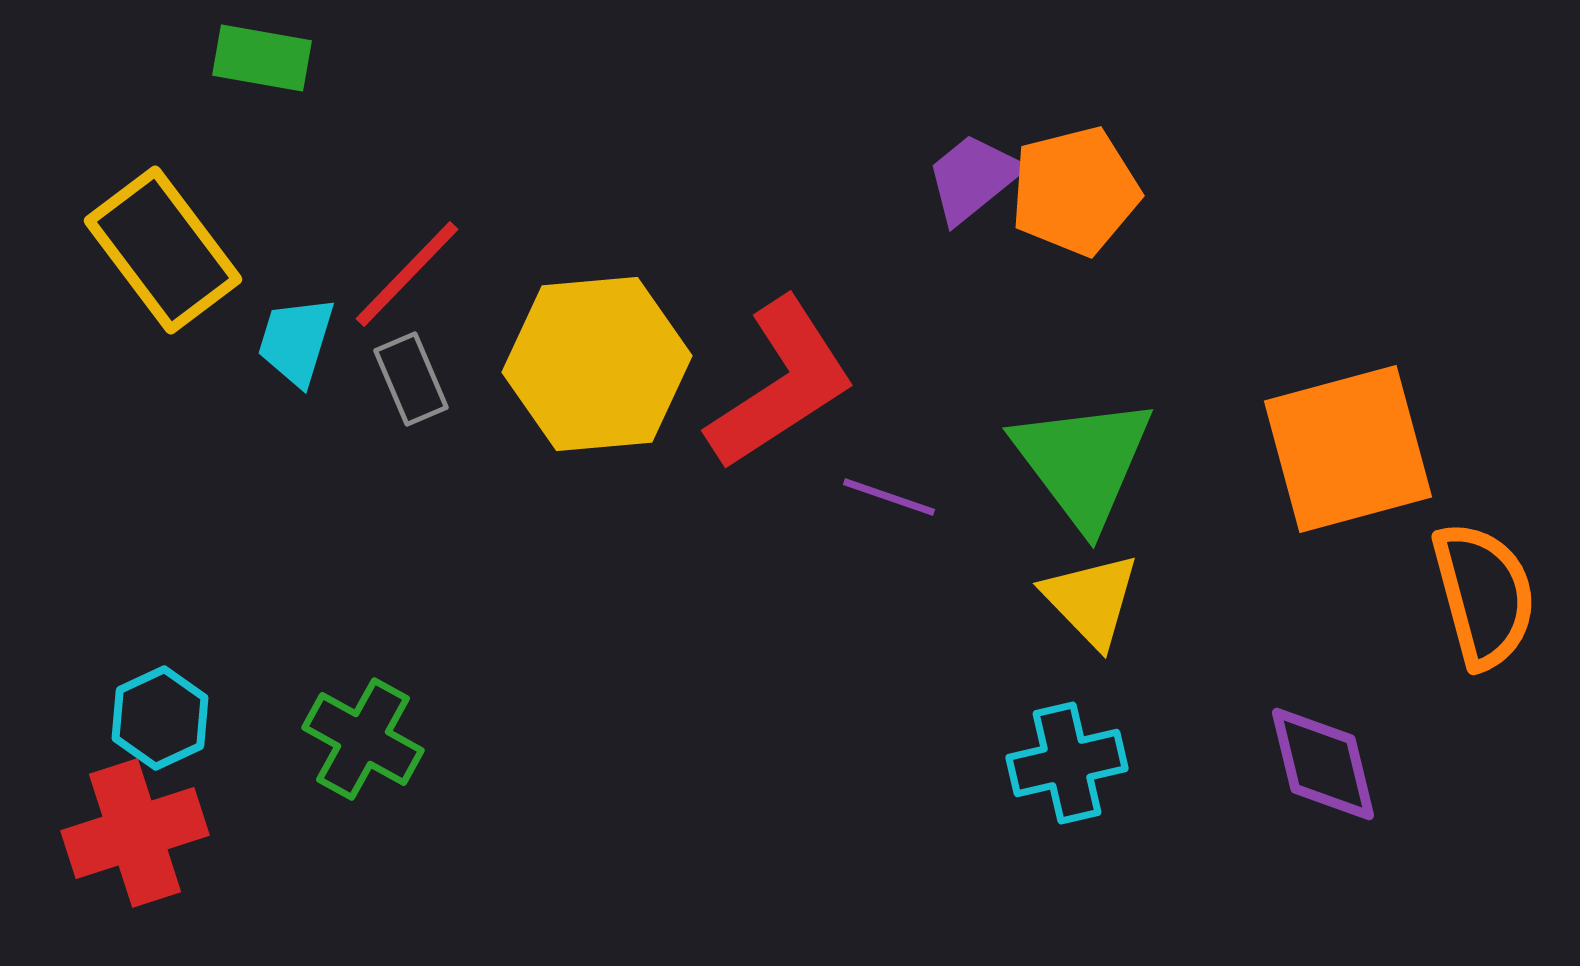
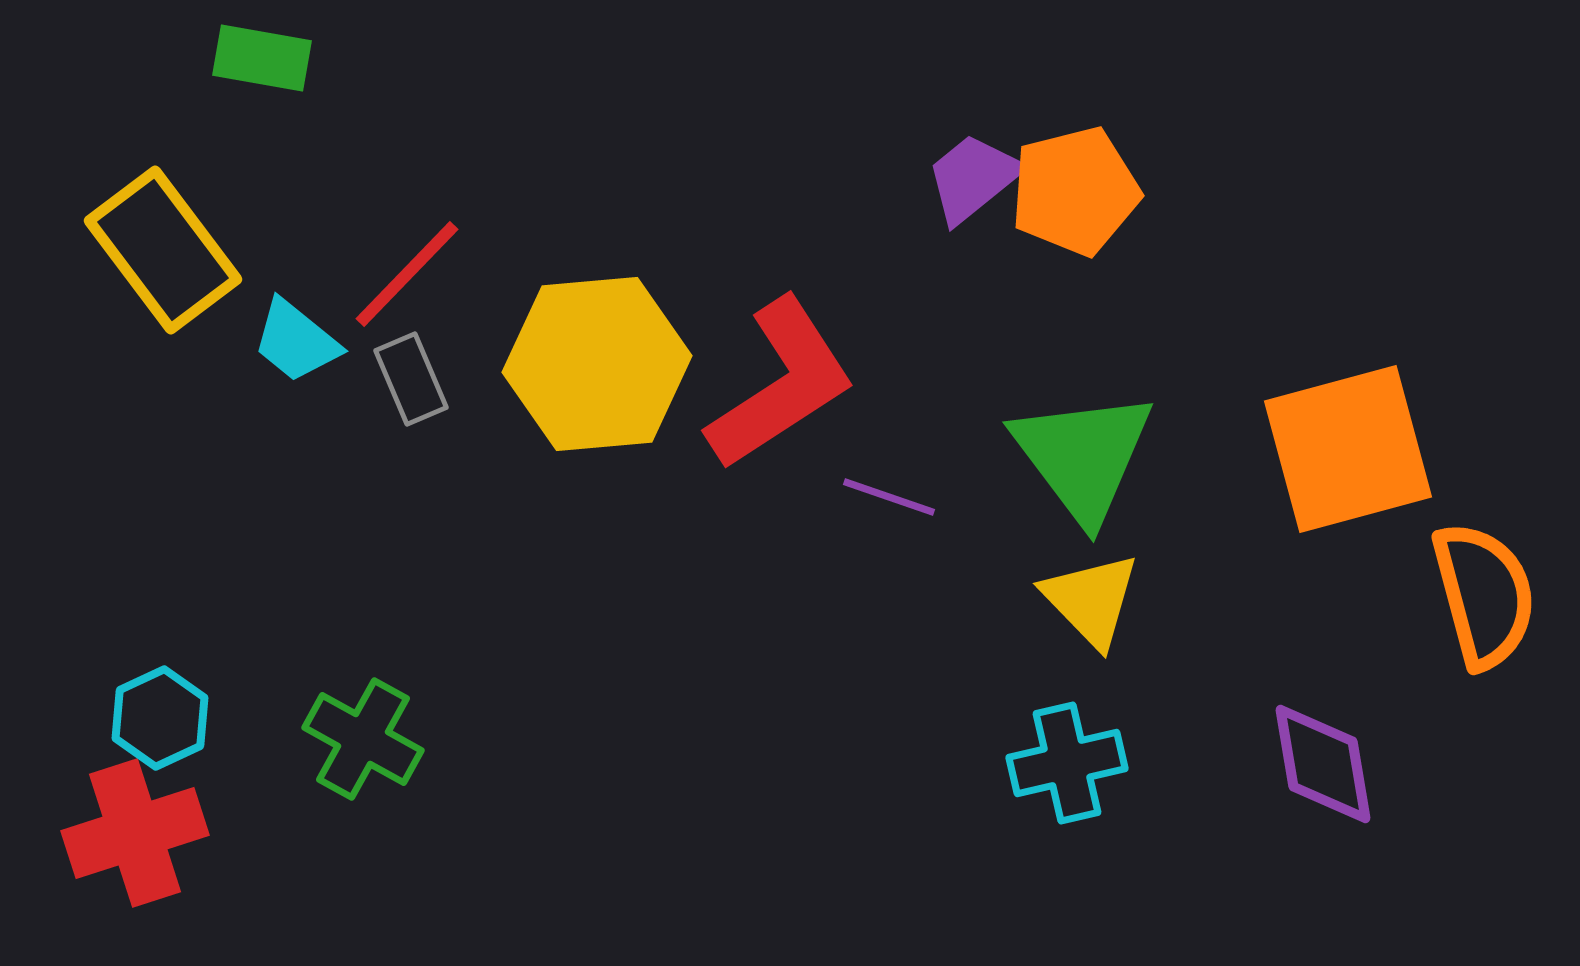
cyan trapezoid: rotated 68 degrees counterclockwise
green triangle: moved 6 px up
purple diamond: rotated 4 degrees clockwise
